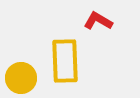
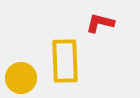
red L-shape: moved 2 px right, 2 px down; rotated 16 degrees counterclockwise
